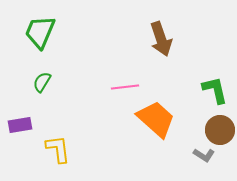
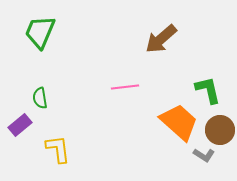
brown arrow: rotated 68 degrees clockwise
green semicircle: moved 2 px left, 16 px down; rotated 40 degrees counterclockwise
green L-shape: moved 7 px left
orange trapezoid: moved 23 px right, 3 px down
purple rectangle: rotated 30 degrees counterclockwise
